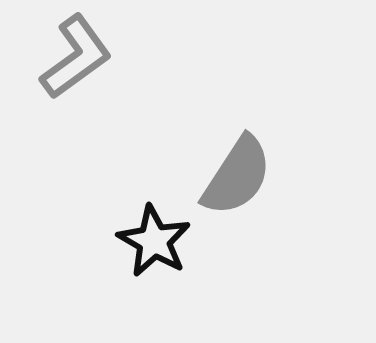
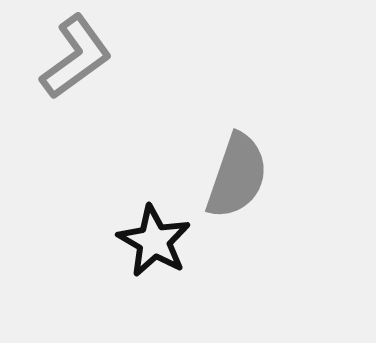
gray semicircle: rotated 14 degrees counterclockwise
